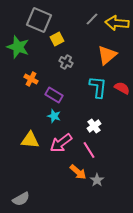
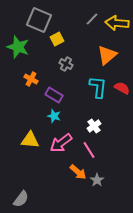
gray cross: moved 2 px down
gray semicircle: rotated 24 degrees counterclockwise
